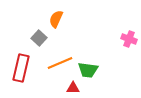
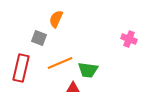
gray square: rotated 21 degrees counterclockwise
